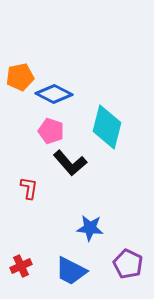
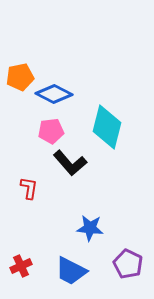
pink pentagon: rotated 25 degrees counterclockwise
